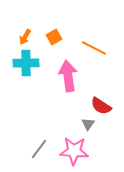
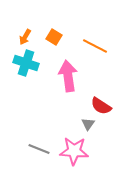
orange square: rotated 28 degrees counterclockwise
orange line: moved 1 px right, 2 px up
cyan cross: rotated 20 degrees clockwise
gray line: rotated 75 degrees clockwise
